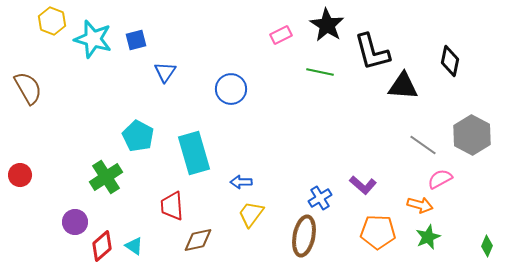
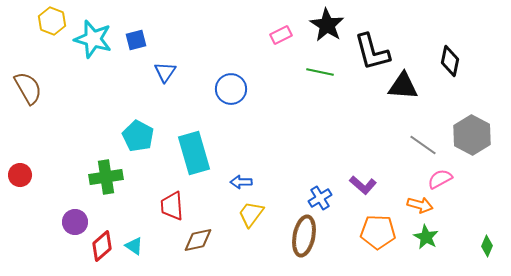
green cross: rotated 24 degrees clockwise
green star: moved 2 px left; rotated 20 degrees counterclockwise
